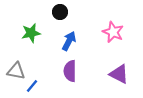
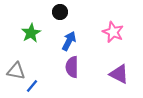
green star: rotated 18 degrees counterclockwise
purple semicircle: moved 2 px right, 4 px up
